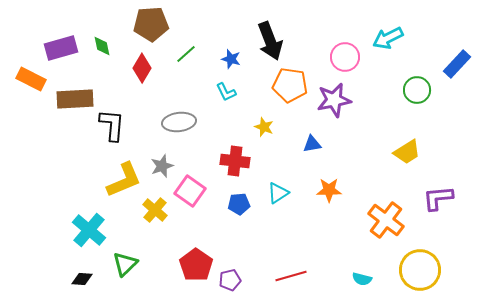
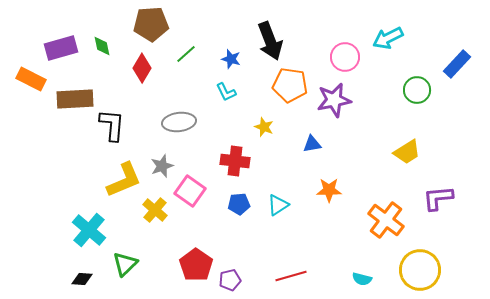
cyan triangle: moved 12 px down
